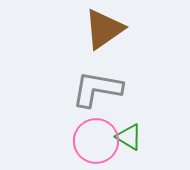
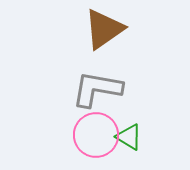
pink circle: moved 6 px up
